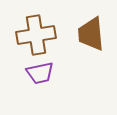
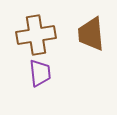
purple trapezoid: rotated 84 degrees counterclockwise
